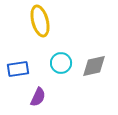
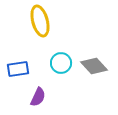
gray diamond: rotated 60 degrees clockwise
